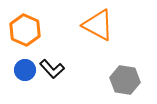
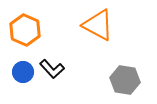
blue circle: moved 2 px left, 2 px down
